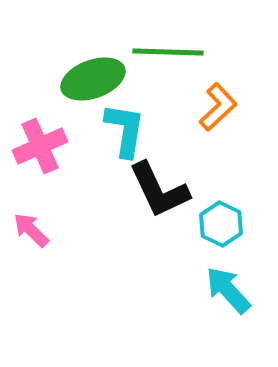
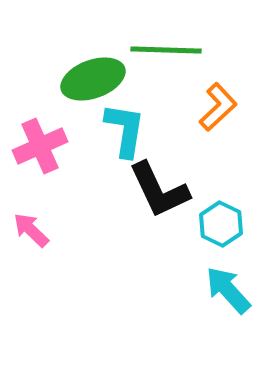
green line: moved 2 px left, 2 px up
